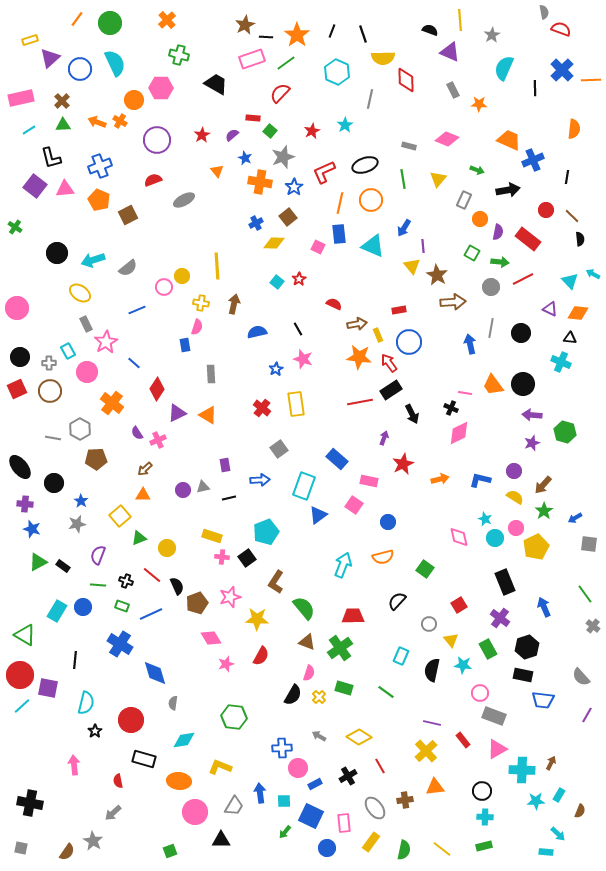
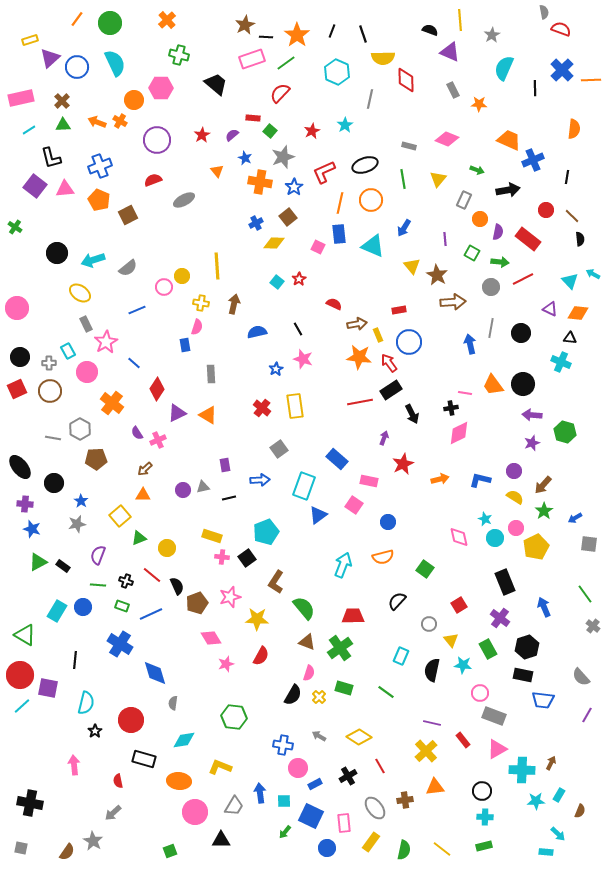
blue circle at (80, 69): moved 3 px left, 2 px up
black trapezoid at (216, 84): rotated 10 degrees clockwise
purple line at (423, 246): moved 22 px right, 7 px up
yellow rectangle at (296, 404): moved 1 px left, 2 px down
black cross at (451, 408): rotated 32 degrees counterclockwise
blue cross at (282, 748): moved 1 px right, 3 px up; rotated 12 degrees clockwise
